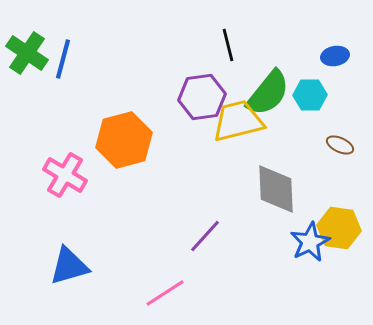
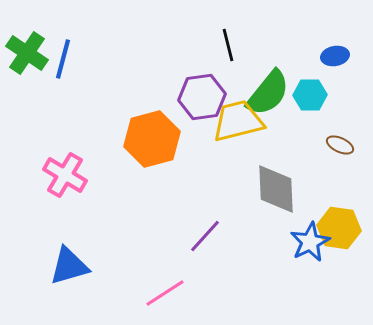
orange hexagon: moved 28 px right, 1 px up
